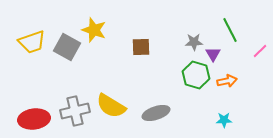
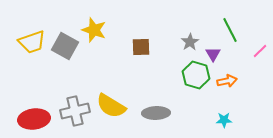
gray star: moved 4 px left; rotated 30 degrees counterclockwise
gray square: moved 2 px left, 1 px up
gray ellipse: rotated 16 degrees clockwise
